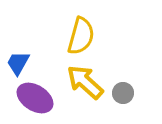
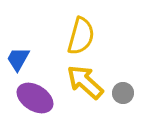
blue trapezoid: moved 4 px up
